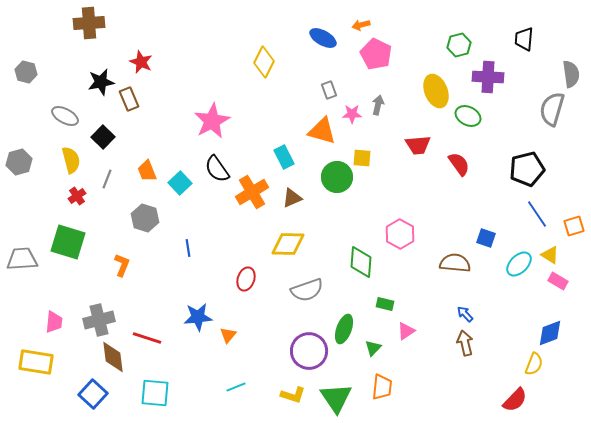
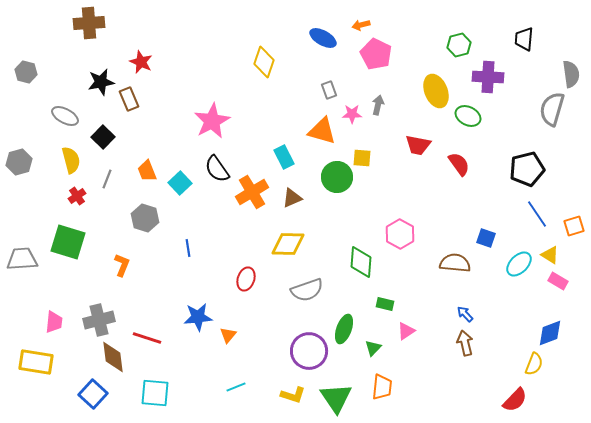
yellow diamond at (264, 62): rotated 8 degrees counterclockwise
red trapezoid at (418, 145): rotated 16 degrees clockwise
